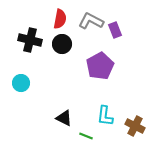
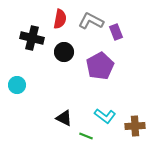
purple rectangle: moved 1 px right, 2 px down
black cross: moved 2 px right, 2 px up
black circle: moved 2 px right, 8 px down
cyan circle: moved 4 px left, 2 px down
cyan L-shape: rotated 60 degrees counterclockwise
brown cross: rotated 30 degrees counterclockwise
